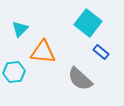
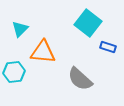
blue rectangle: moved 7 px right, 5 px up; rotated 21 degrees counterclockwise
